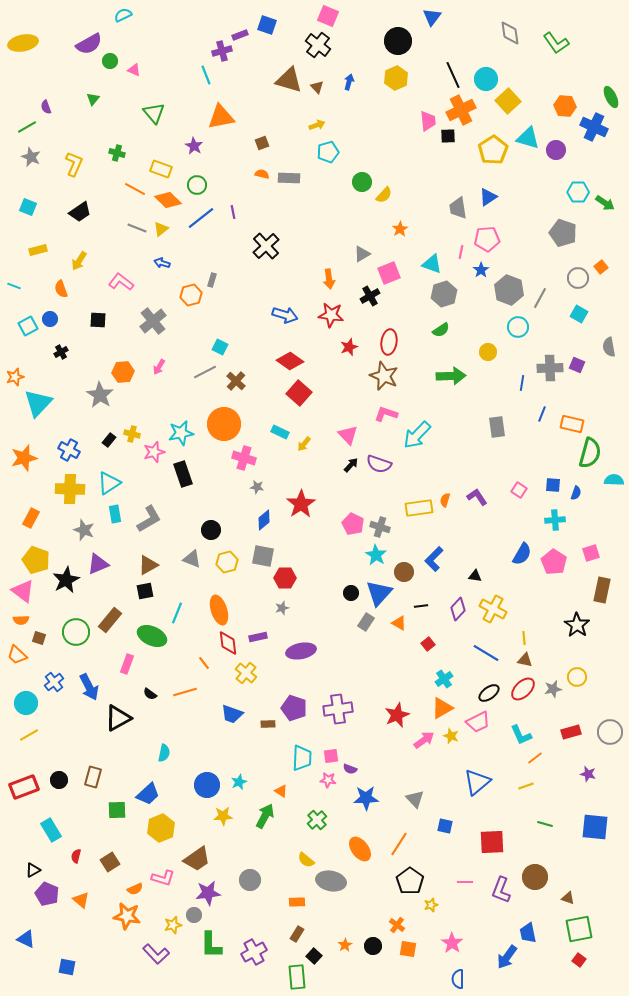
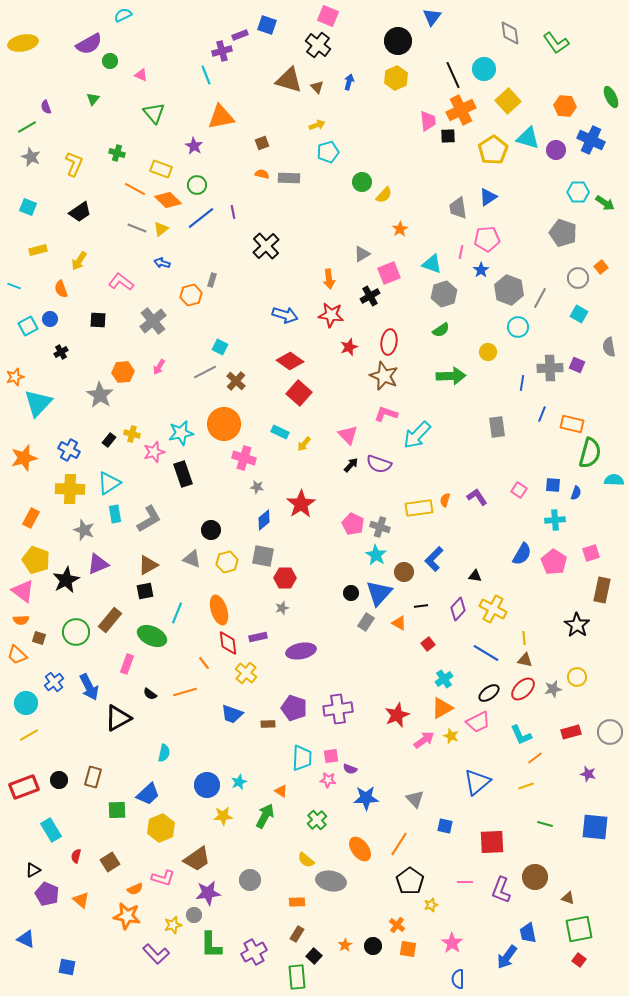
pink triangle at (134, 70): moved 7 px right, 5 px down
cyan circle at (486, 79): moved 2 px left, 10 px up
blue cross at (594, 127): moved 3 px left, 13 px down
